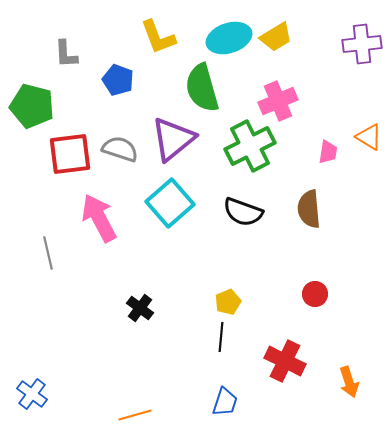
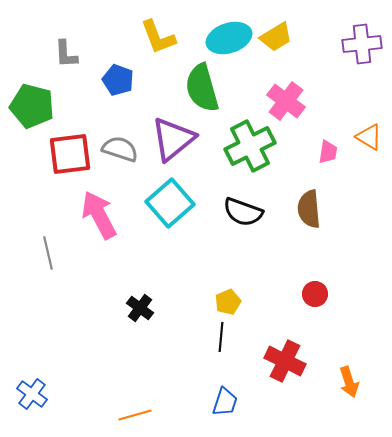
pink cross: moved 8 px right; rotated 30 degrees counterclockwise
pink arrow: moved 3 px up
